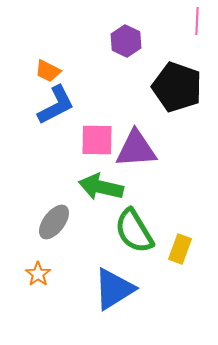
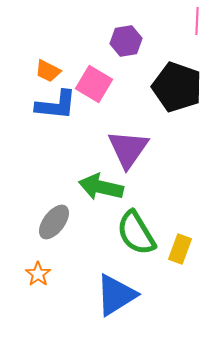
purple hexagon: rotated 24 degrees clockwise
blue L-shape: rotated 33 degrees clockwise
pink square: moved 3 px left, 56 px up; rotated 30 degrees clockwise
purple triangle: moved 8 px left; rotated 51 degrees counterclockwise
green semicircle: moved 2 px right, 2 px down
blue triangle: moved 2 px right, 6 px down
